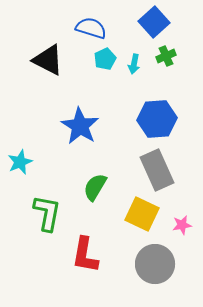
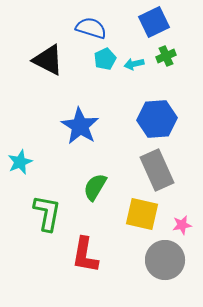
blue square: rotated 16 degrees clockwise
cyan arrow: rotated 66 degrees clockwise
yellow square: rotated 12 degrees counterclockwise
gray circle: moved 10 px right, 4 px up
